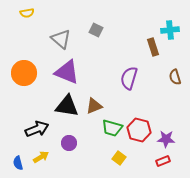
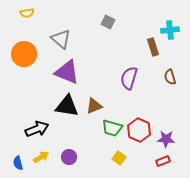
gray square: moved 12 px right, 8 px up
orange circle: moved 19 px up
brown semicircle: moved 5 px left
red hexagon: rotated 10 degrees clockwise
purple circle: moved 14 px down
